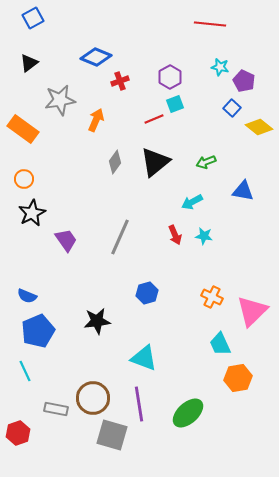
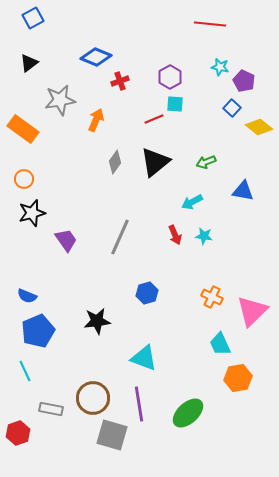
cyan square at (175, 104): rotated 24 degrees clockwise
black star at (32, 213): rotated 12 degrees clockwise
gray rectangle at (56, 409): moved 5 px left
